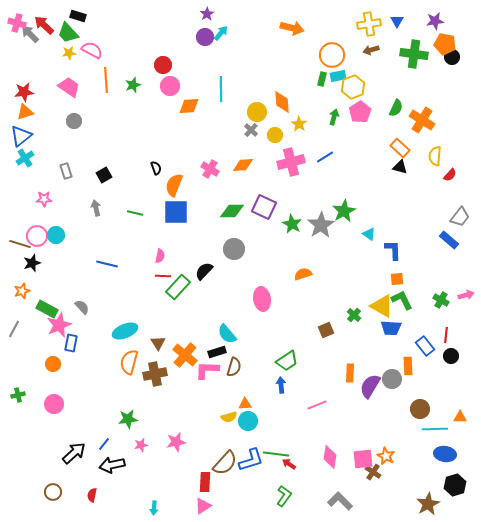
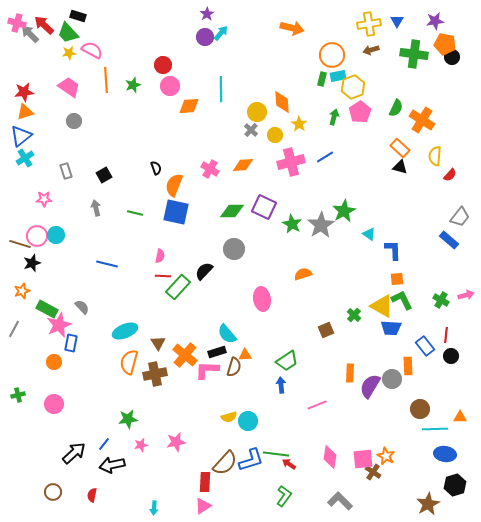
blue square at (176, 212): rotated 12 degrees clockwise
orange circle at (53, 364): moved 1 px right, 2 px up
orange triangle at (245, 404): moved 49 px up
